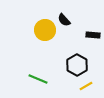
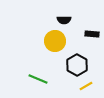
black semicircle: rotated 48 degrees counterclockwise
yellow circle: moved 10 px right, 11 px down
black rectangle: moved 1 px left, 1 px up
